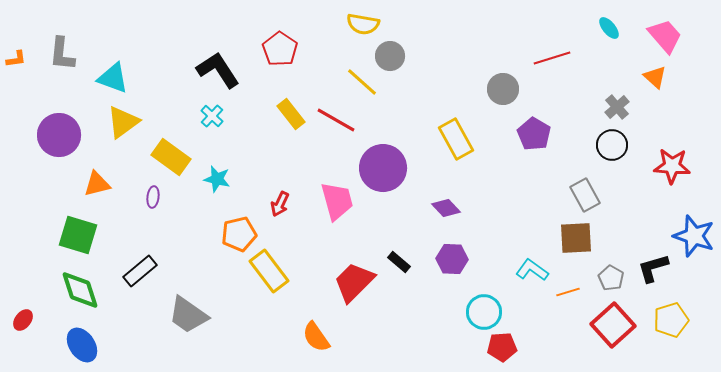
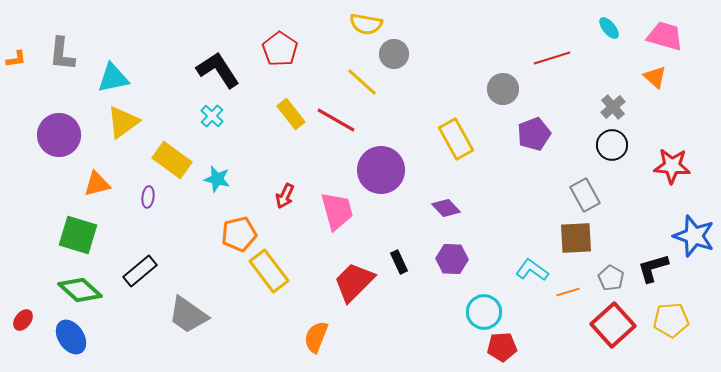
yellow semicircle at (363, 24): moved 3 px right
pink trapezoid at (665, 36): rotated 33 degrees counterclockwise
gray circle at (390, 56): moved 4 px right, 2 px up
cyan triangle at (113, 78): rotated 32 degrees counterclockwise
gray cross at (617, 107): moved 4 px left
purple pentagon at (534, 134): rotated 20 degrees clockwise
yellow rectangle at (171, 157): moved 1 px right, 3 px down
purple circle at (383, 168): moved 2 px left, 2 px down
purple ellipse at (153, 197): moved 5 px left
pink trapezoid at (337, 201): moved 10 px down
red arrow at (280, 204): moved 5 px right, 8 px up
black rectangle at (399, 262): rotated 25 degrees clockwise
green diamond at (80, 290): rotated 30 degrees counterclockwise
yellow pentagon at (671, 320): rotated 12 degrees clockwise
orange semicircle at (316, 337): rotated 56 degrees clockwise
blue ellipse at (82, 345): moved 11 px left, 8 px up
